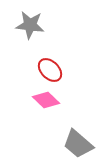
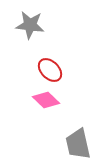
gray trapezoid: rotated 36 degrees clockwise
